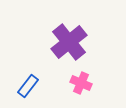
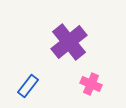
pink cross: moved 10 px right, 1 px down
